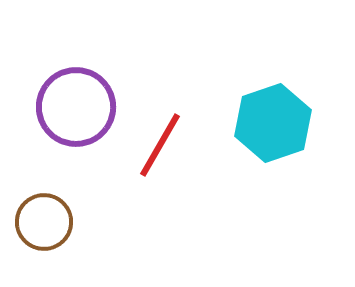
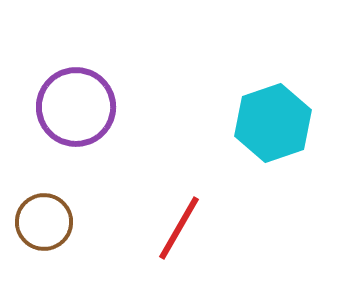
red line: moved 19 px right, 83 px down
